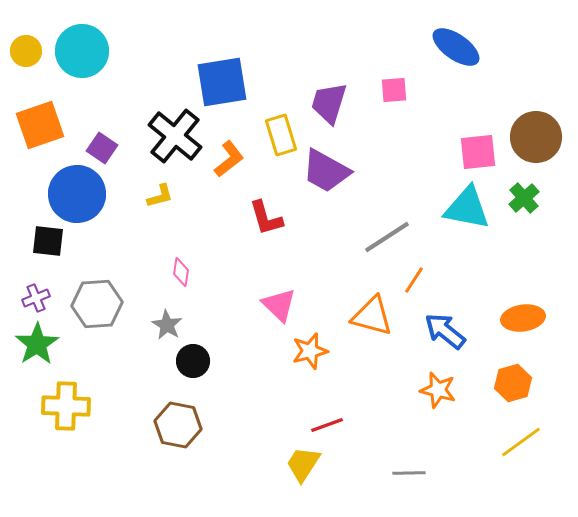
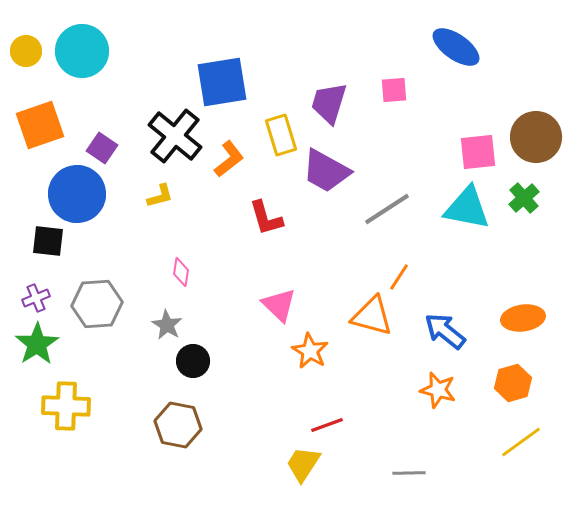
gray line at (387, 237): moved 28 px up
orange line at (414, 280): moved 15 px left, 3 px up
orange star at (310, 351): rotated 27 degrees counterclockwise
